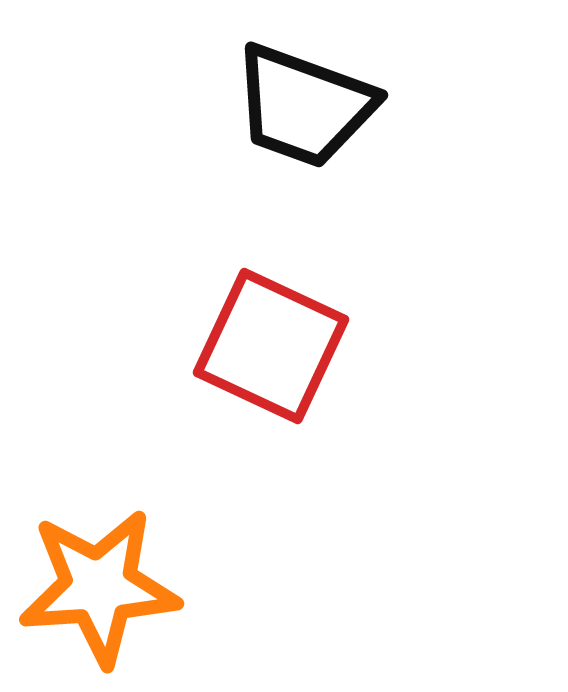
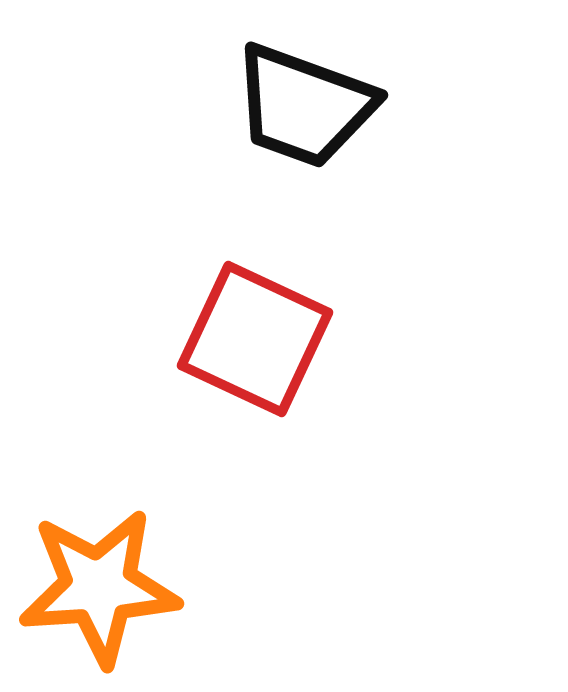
red square: moved 16 px left, 7 px up
